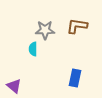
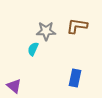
gray star: moved 1 px right, 1 px down
cyan semicircle: rotated 24 degrees clockwise
